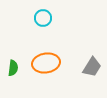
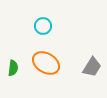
cyan circle: moved 8 px down
orange ellipse: rotated 40 degrees clockwise
